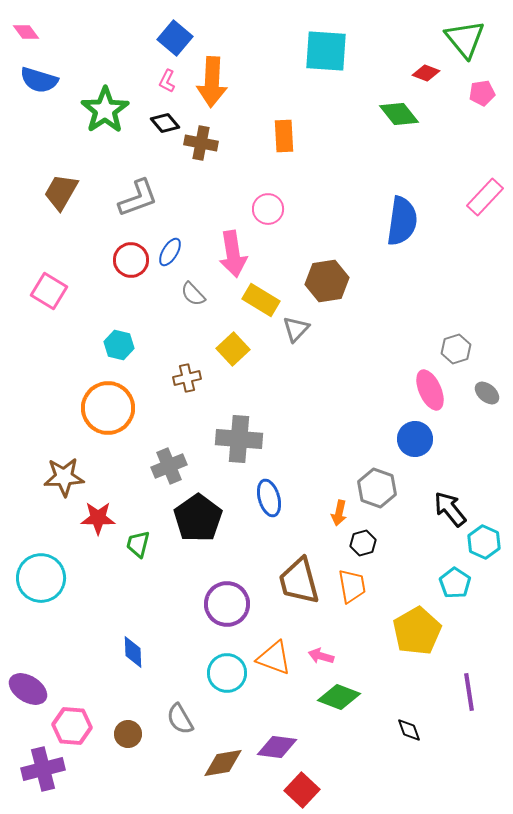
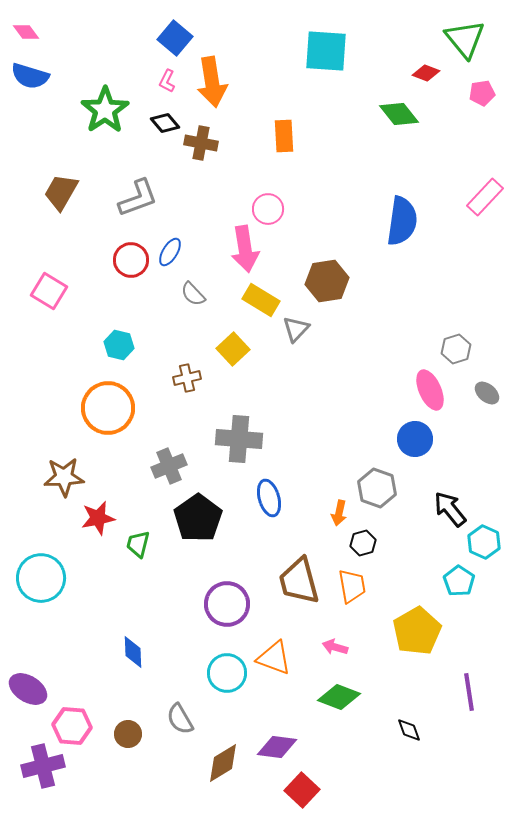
blue semicircle at (39, 80): moved 9 px left, 4 px up
orange arrow at (212, 82): rotated 12 degrees counterclockwise
pink arrow at (233, 254): moved 12 px right, 5 px up
red star at (98, 518): rotated 12 degrees counterclockwise
cyan pentagon at (455, 583): moved 4 px right, 2 px up
pink arrow at (321, 656): moved 14 px right, 9 px up
brown diamond at (223, 763): rotated 21 degrees counterclockwise
purple cross at (43, 769): moved 3 px up
